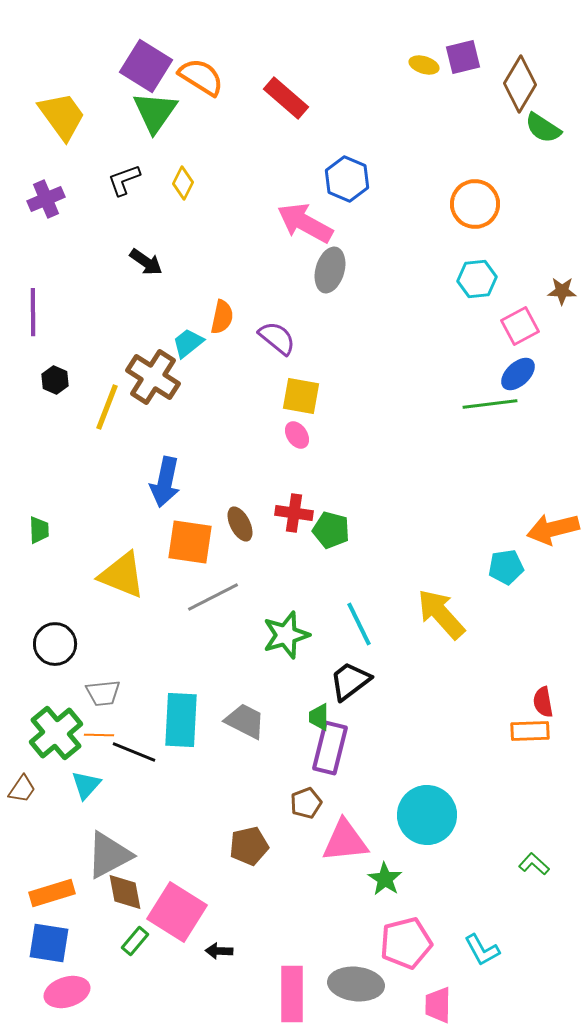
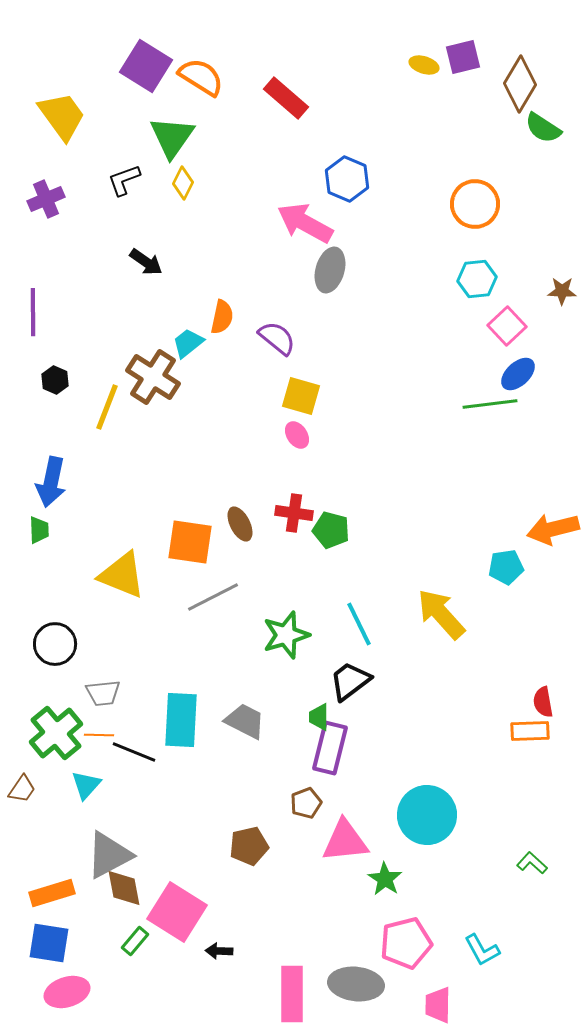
green triangle at (155, 112): moved 17 px right, 25 px down
pink square at (520, 326): moved 13 px left; rotated 15 degrees counterclockwise
yellow square at (301, 396): rotated 6 degrees clockwise
blue arrow at (165, 482): moved 114 px left
green L-shape at (534, 864): moved 2 px left, 1 px up
brown diamond at (125, 892): moved 1 px left, 4 px up
